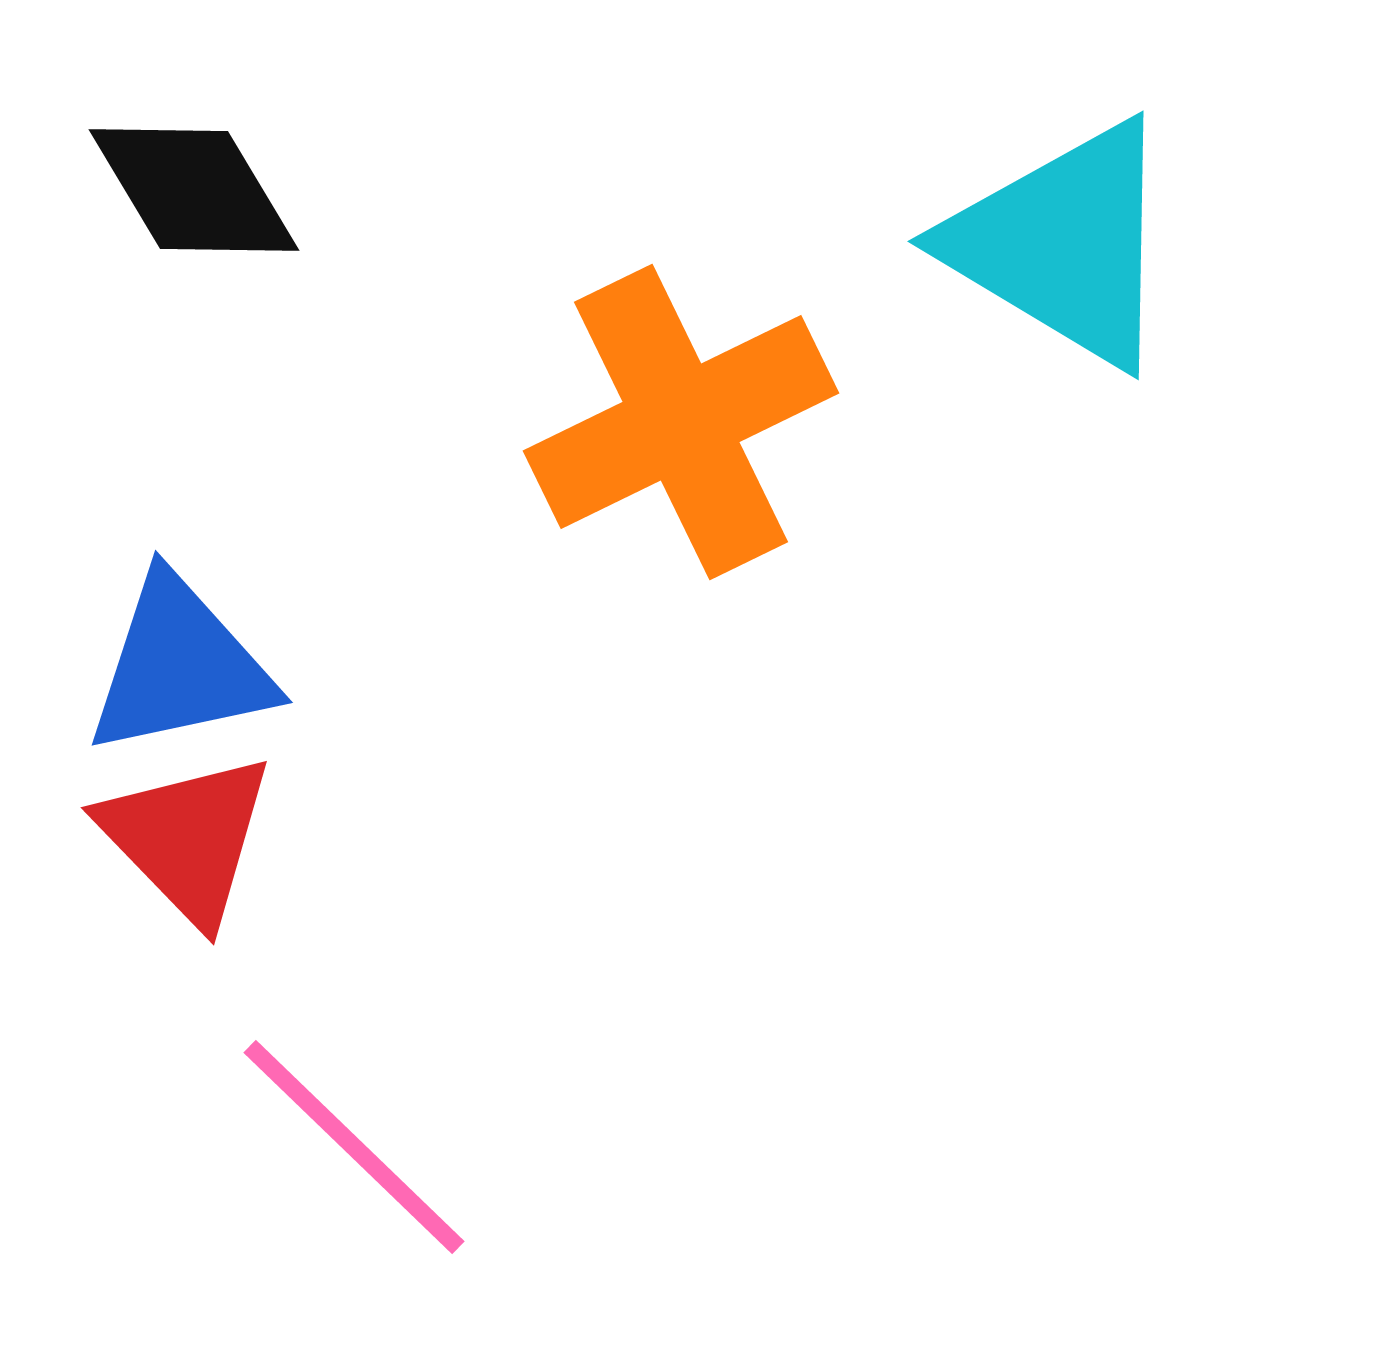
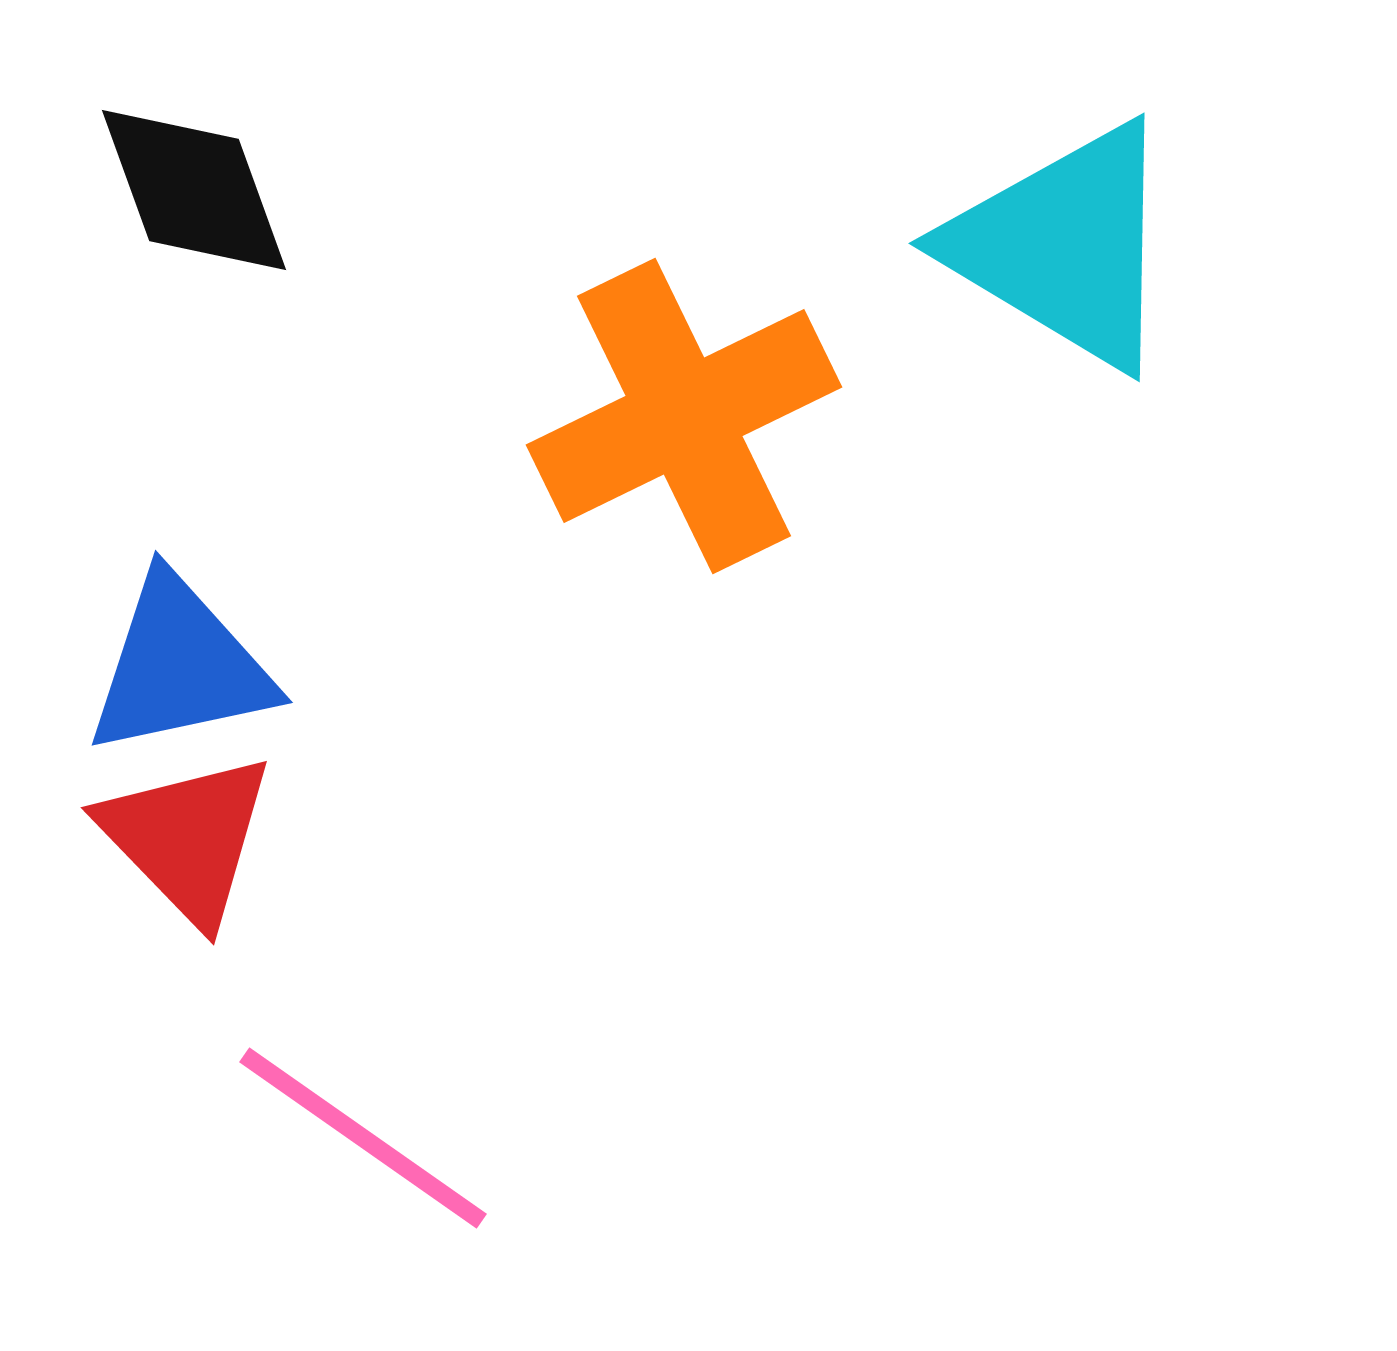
black diamond: rotated 11 degrees clockwise
cyan triangle: moved 1 px right, 2 px down
orange cross: moved 3 px right, 6 px up
pink line: moved 9 px right, 9 px up; rotated 9 degrees counterclockwise
